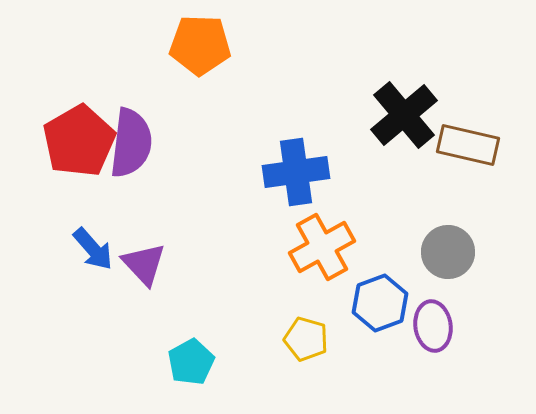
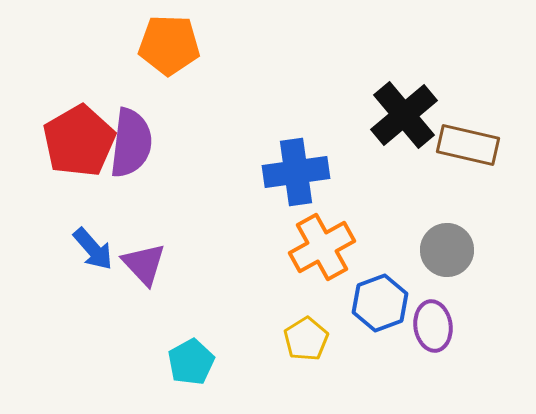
orange pentagon: moved 31 px left
gray circle: moved 1 px left, 2 px up
yellow pentagon: rotated 24 degrees clockwise
